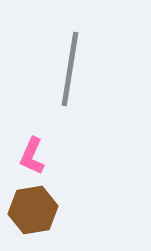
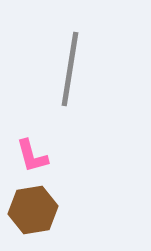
pink L-shape: rotated 39 degrees counterclockwise
